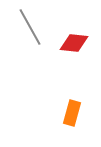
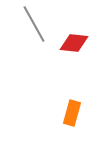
gray line: moved 4 px right, 3 px up
